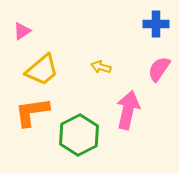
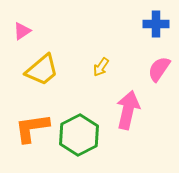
yellow arrow: rotated 72 degrees counterclockwise
orange L-shape: moved 16 px down
